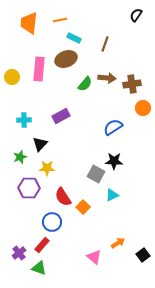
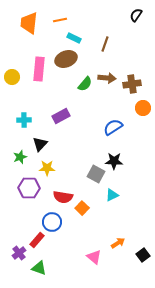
red semicircle: rotated 48 degrees counterclockwise
orange square: moved 1 px left, 1 px down
red rectangle: moved 5 px left, 5 px up
